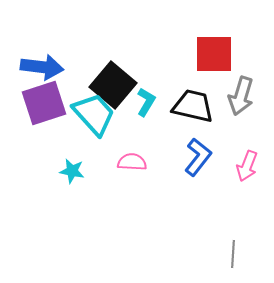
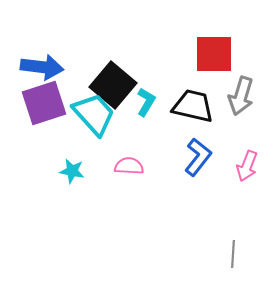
pink semicircle: moved 3 px left, 4 px down
